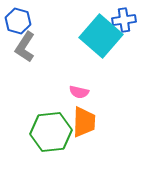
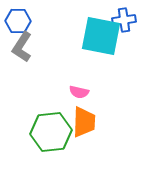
blue hexagon: rotated 15 degrees counterclockwise
cyan square: rotated 30 degrees counterclockwise
gray L-shape: moved 3 px left
